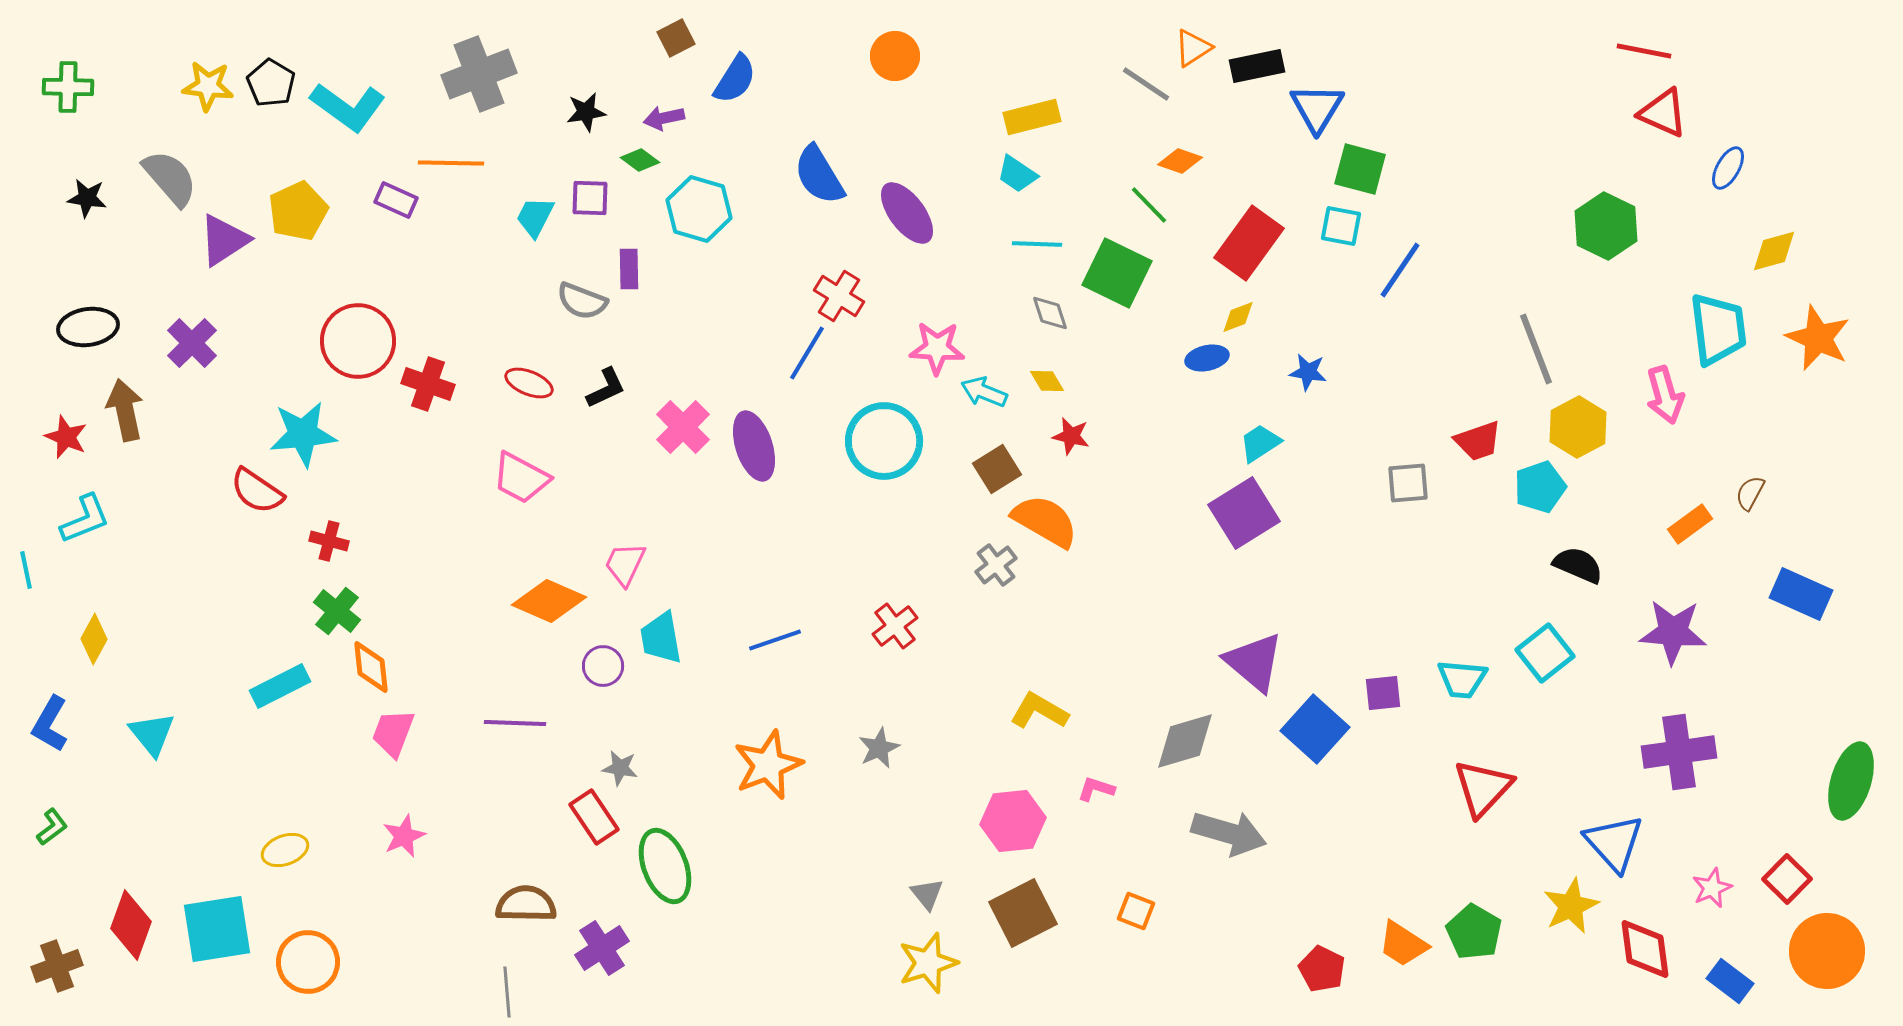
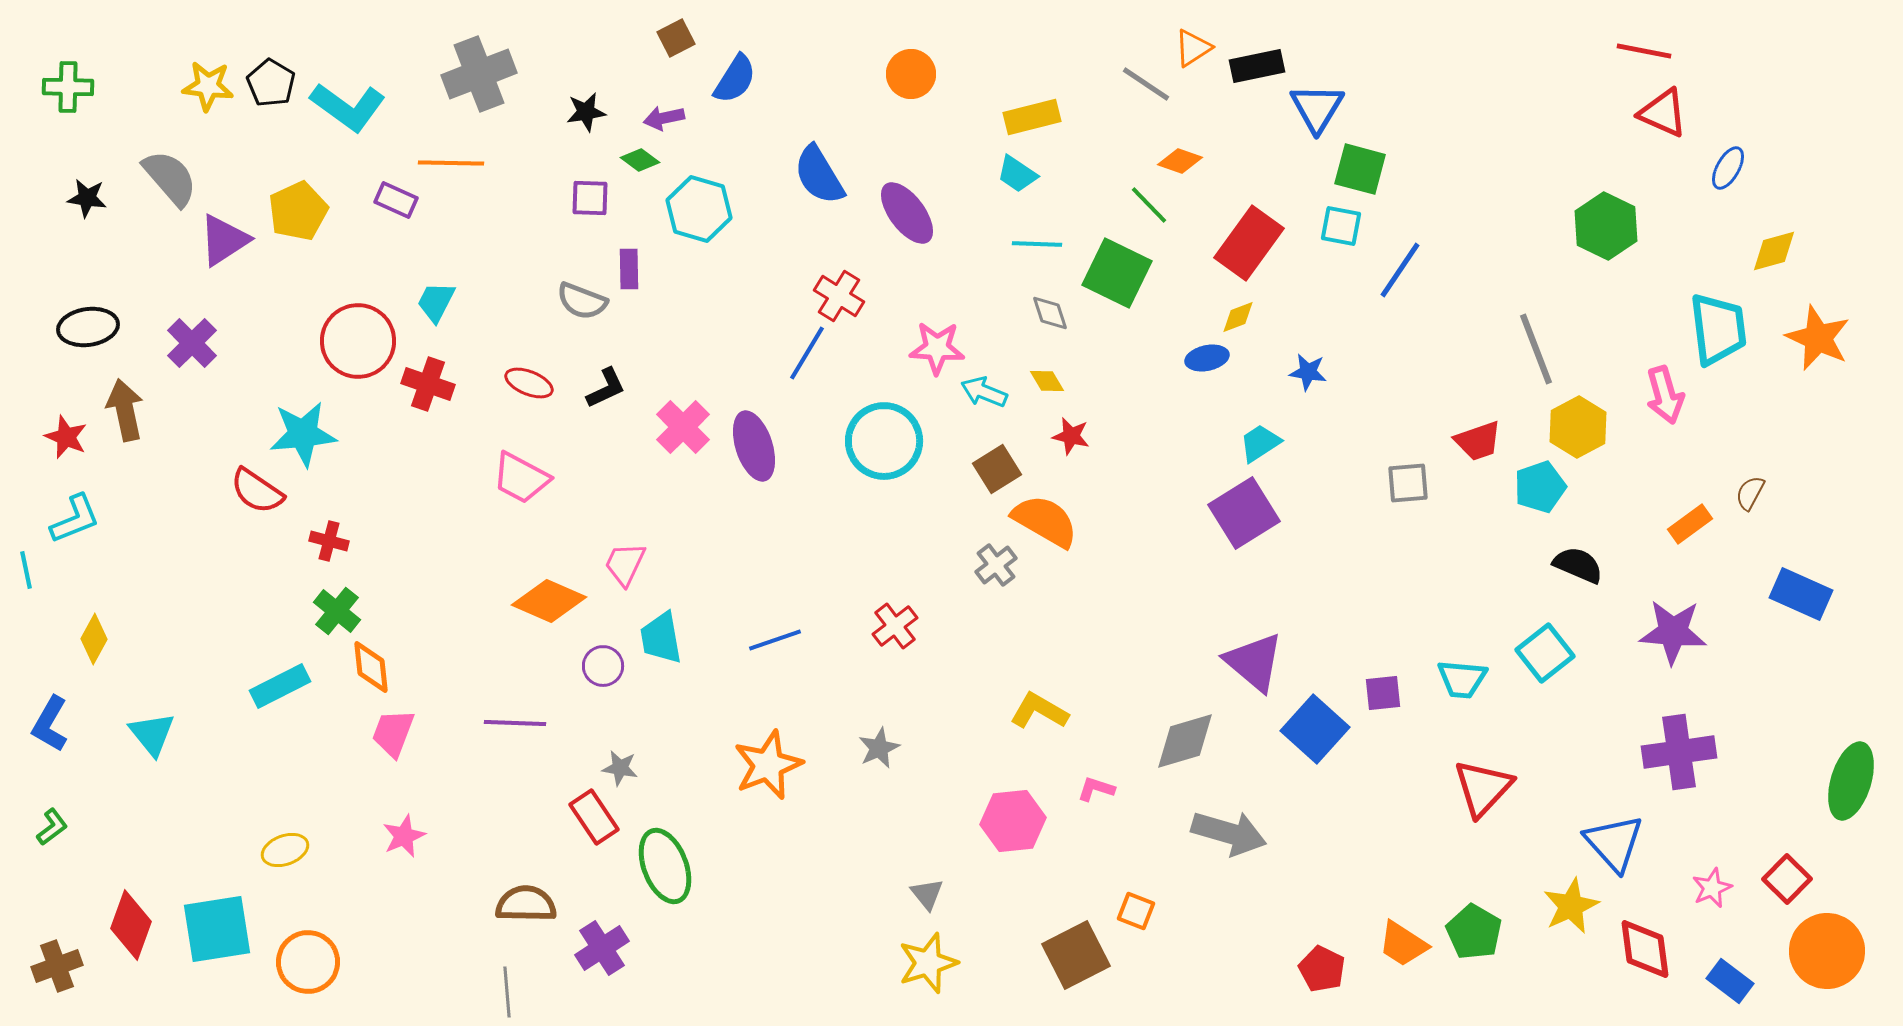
orange circle at (895, 56): moved 16 px right, 18 px down
cyan trapezoid at (535, 217): moved 99 px left, 85 px down
cyan L-shape at (85, 519): moved 10 px left
brown square at (1023, 913): moved 53 px right, 42 px down
